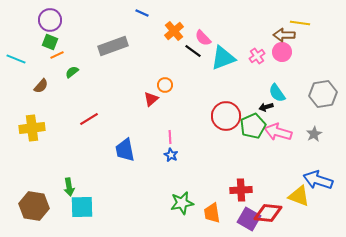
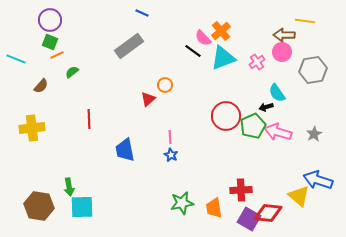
yellow line: moved 5 px right, 2 px up
orange cross: moved 47 px right
gray rectangle: moved 16 px right; rotated 16 degrees counterclockwise
pink cross: moved 6 px down
gray hexagon: moved 10 px left, 24 px up
red triangle: moved 3 px left
red line: rotated 60 degrees counterclockwise
yellow triangle: rotated 20 degrees clockwise
brown hexagon: moved 5 px right
orange trapezoid: moved 2 px right, 5 px up
